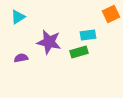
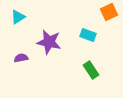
orange square: moved 2 px left, 2 px up
cyan rectangle: rotated 28 degrees clockwise
green rectangle: moved 12 px right, 18 px down; rotated 72 degrees clockwise
